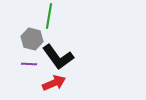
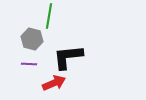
black L-shape: moved 10 px right; rotated 120 degrees clockwise
